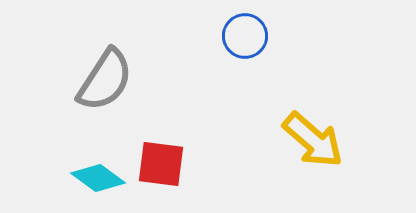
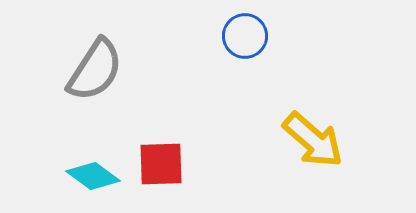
gray semicircle: moved 10 px left, 10 px up
red square: rotated 9 degrees counterclockwise
cyan diamond: moved 5 px left, 2 px up
